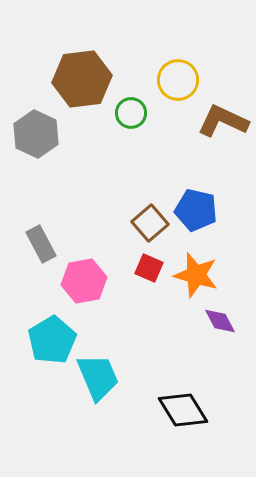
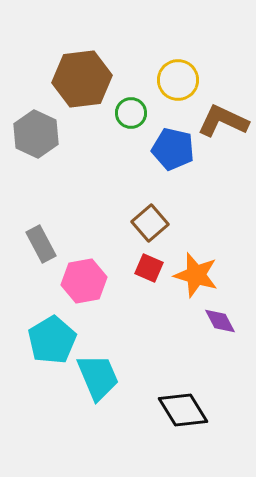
blue pentagon: moved 23 px left, 61 px up
